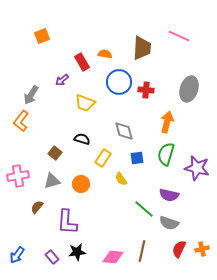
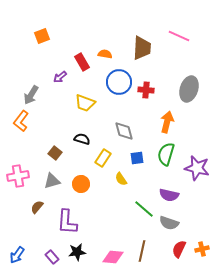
purple arrow: moved 2 px left, 3 px up
